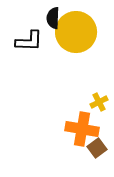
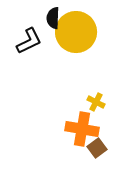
black L-shape: rotated 28 degrees counterclockwise
yellow cross: moved 3 px left; rotated 36 degrees counterclockwise
